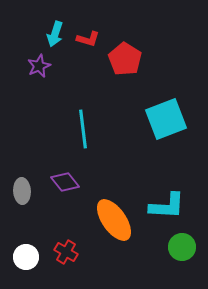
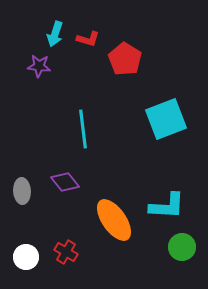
purple star: rotated 30 degrees clockwise
